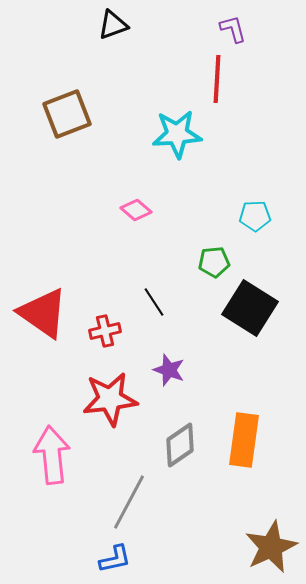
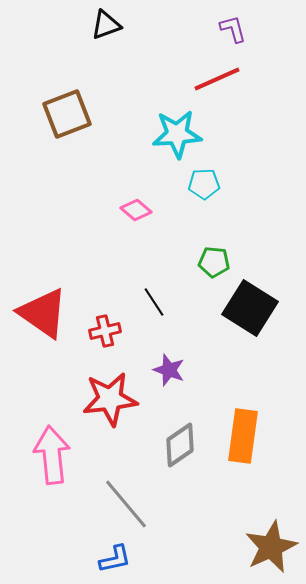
black triangle: moved 7 px left
red line: rotated 63 degrees clockwise
cyan pentagon: moved 51 px left, 32 px up
green pentagon: rotated 12 degrees clockwise
orange rectangle: moved 1 px left, 4 px up
gray line: moved 3 px left, 2 px down; rotated 68 degrees counterclockwise
